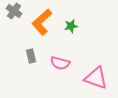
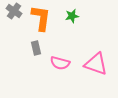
orange L-shape: moved 1 px left, 4 px up; rotated 140 degrees clockwise
green star: moved 1 px right, 10 px up
gray rectangle: moved 5 px right, 8 px up
pink triangle: moved 14 px up
